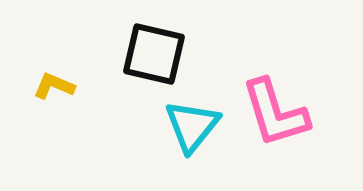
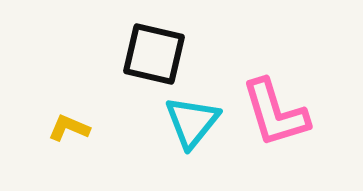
yellow L-shape: moved 15 px right, 42 px down
cyan triangle: moved 4 px up
